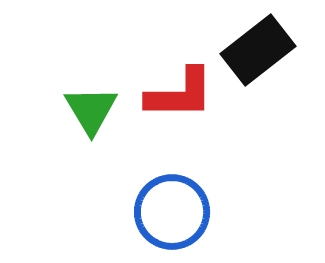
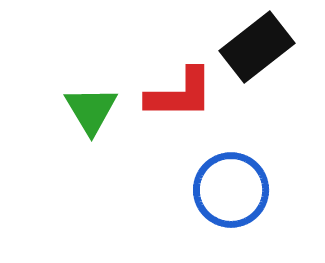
black rectangle: moved 1 px left, 3 px up
blue circle: moved 59 px right, 22 px up
